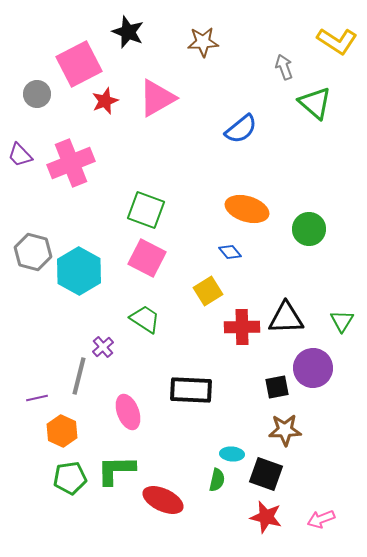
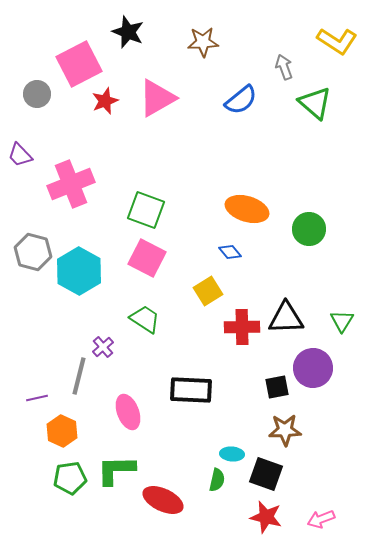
blue semicircle at (241, 129): moved 29 px up
pink cross at (71, 163): moved 21 px down
